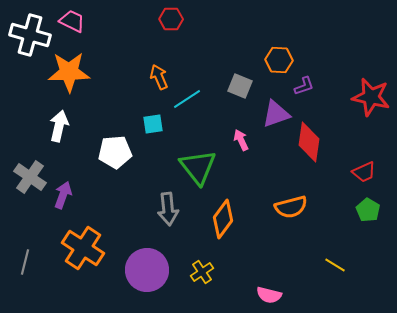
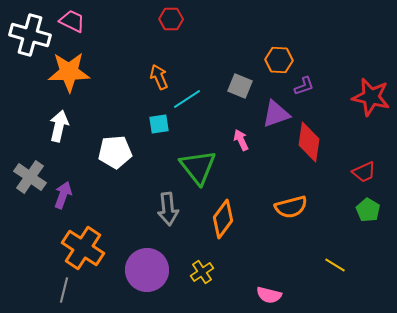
cyan square: moved 6 px right
gray line: moved 39 px right, 28 px down
